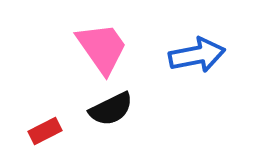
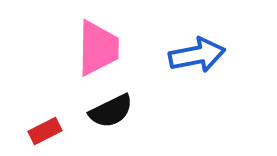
pink trapezoid: moved 4 px left; rotated 36 degrees clockwise
black semicircle: moved 2 px down
